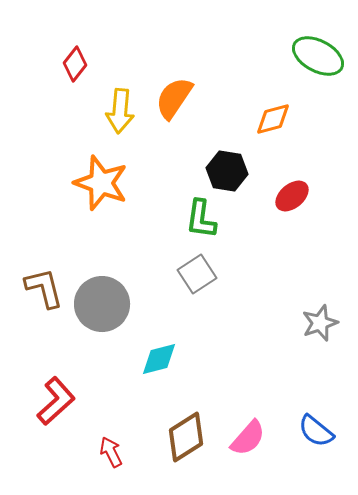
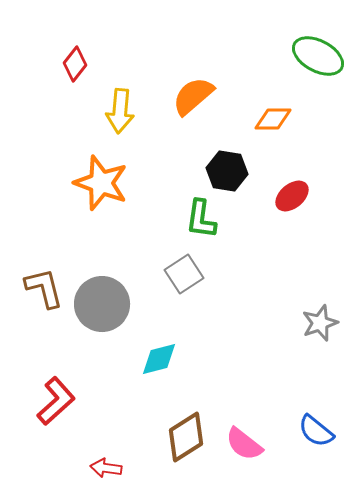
orange semicircle: moved 19 px right, 2 px up; rotated 15 degrees clockwise
orange diamond: rotated 15 degrees clockwise
gray square: moved 13 px left
pink semicircle: moved 4 px left, 6 px down; rotated 87 degrees clockwise
red arrow: moved 5 px left, 16 px down; rotated 56 degrees counterclockwise
